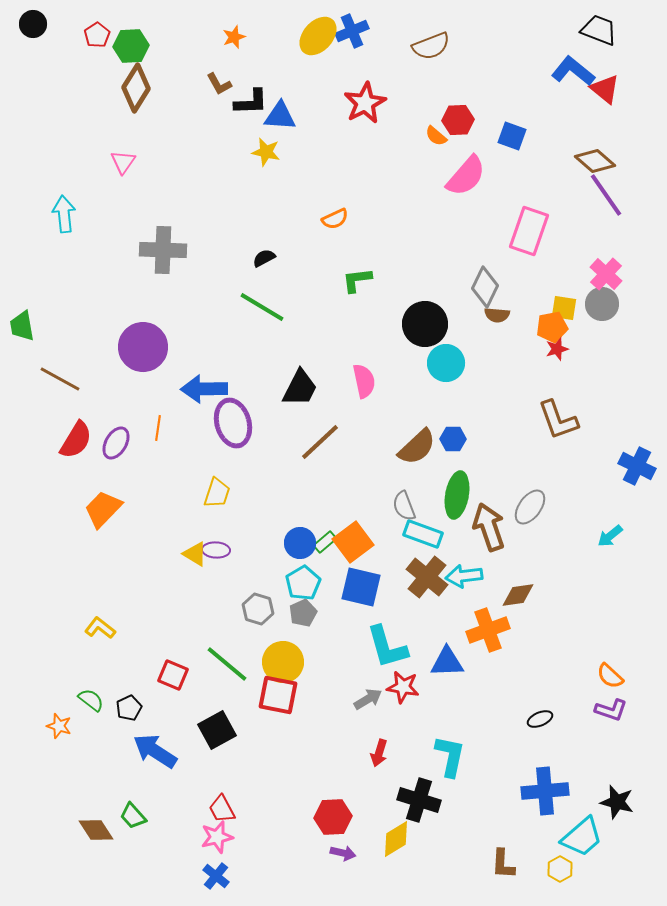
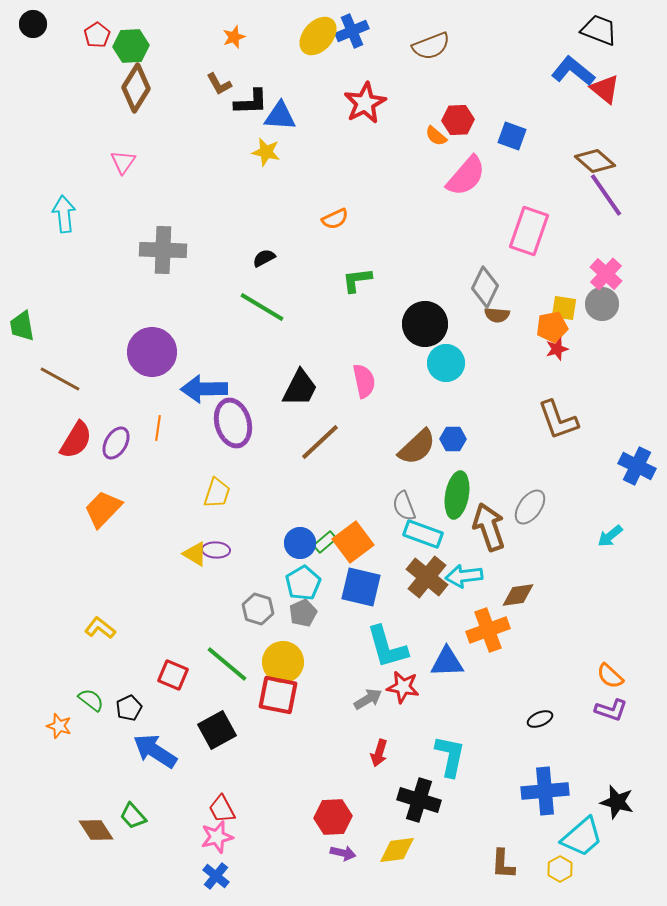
purple circle at (143, 347): moved 9 px right, 5 px down
yellow diamond at (396, 839): moved 1 px right, 11 px down; rotated 24 degrees clockwise
